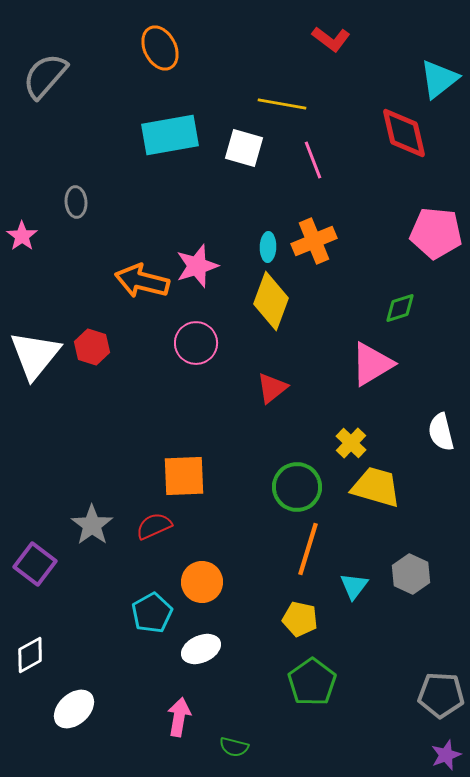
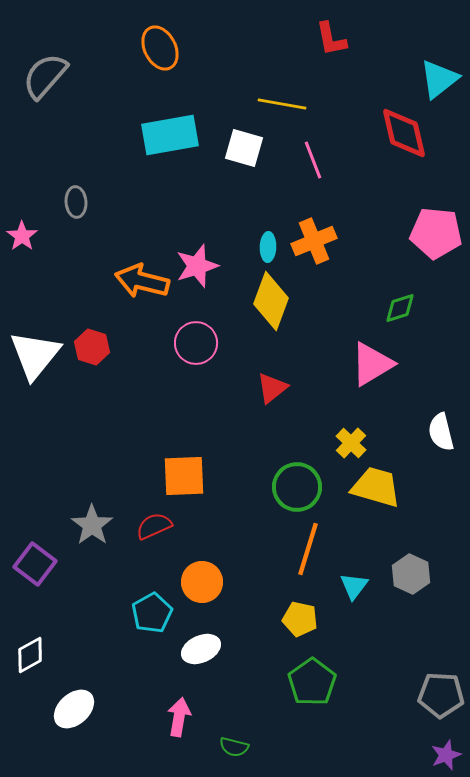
red L-shape at (331, 39): rotated 42 degrees clockwise
